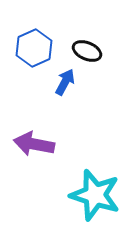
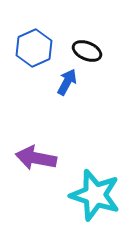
blue arrow: moved 2 px right
purple arrow: moved 2 px right, 14 px down
